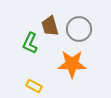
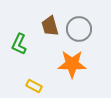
green L-shape: moved 11 px left, 1 px down
